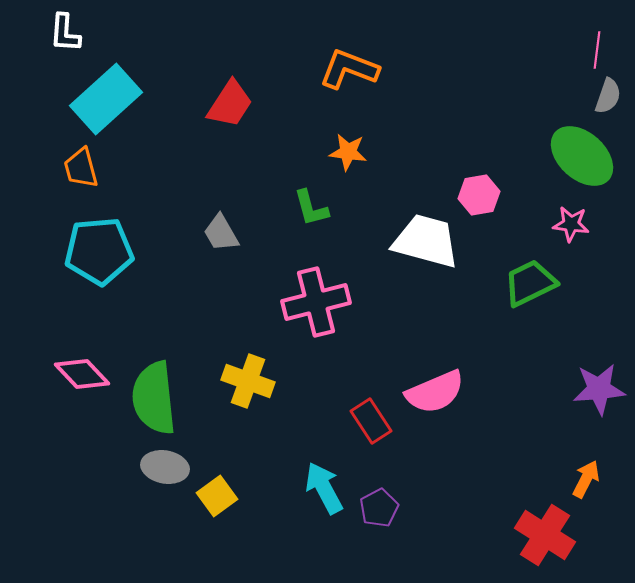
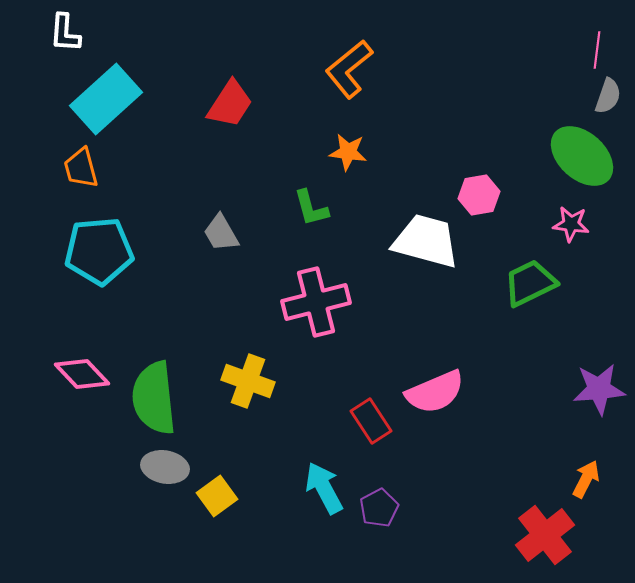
orange L-shape: rotated 60 degrees counterclockwise
red cross: rotated 20 degrees clockwise
